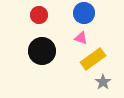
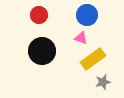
blue circle: moved 3 px right, 2 px down
gray star: rotated 21 degrees clockwise
